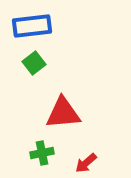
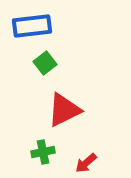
green square: moved 11 px right
red triangle: moved 1 px right, 3 px up; rotated 21 degrees counterclockwise
green cross: moved 1 px right, 1 px up
